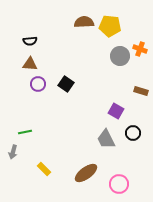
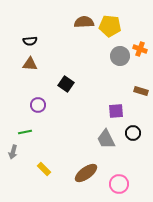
purple circle: moved 21 px down
purple square: rotated 35 degrees counterclockwise
